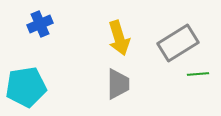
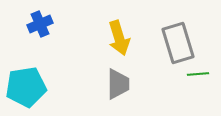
gray rectangle: rotated 75 degrees counterclockwise
